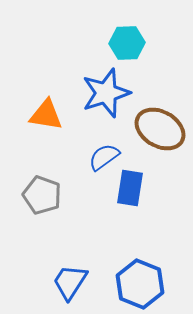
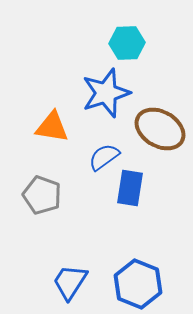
orange triangle: moved 6 px right, 12 px down
blue hexagon: moved 2 px left
